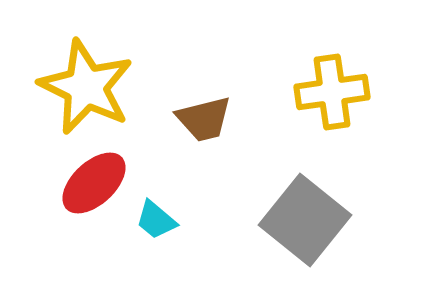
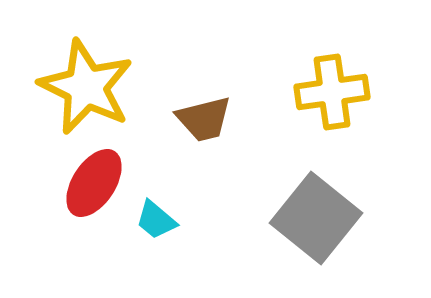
red ellipse: rotated 14 degrees counterclockwise
gray square: moved 11 px right, 2 px up
